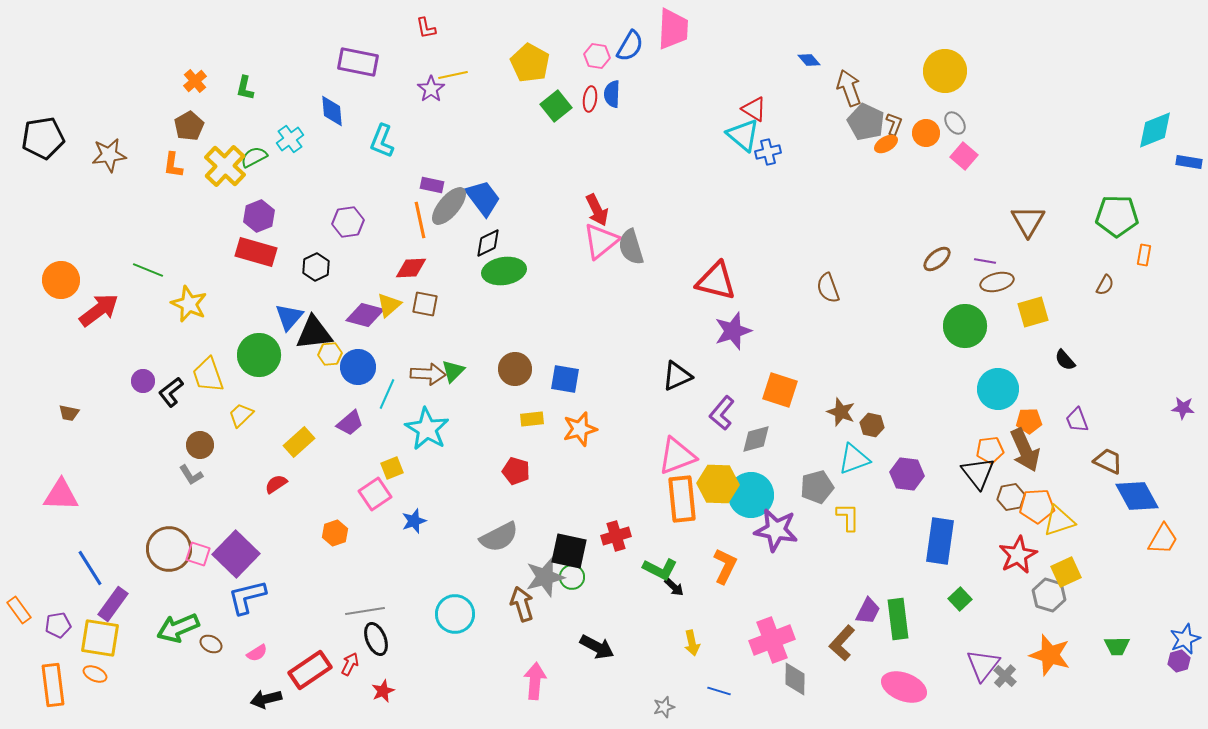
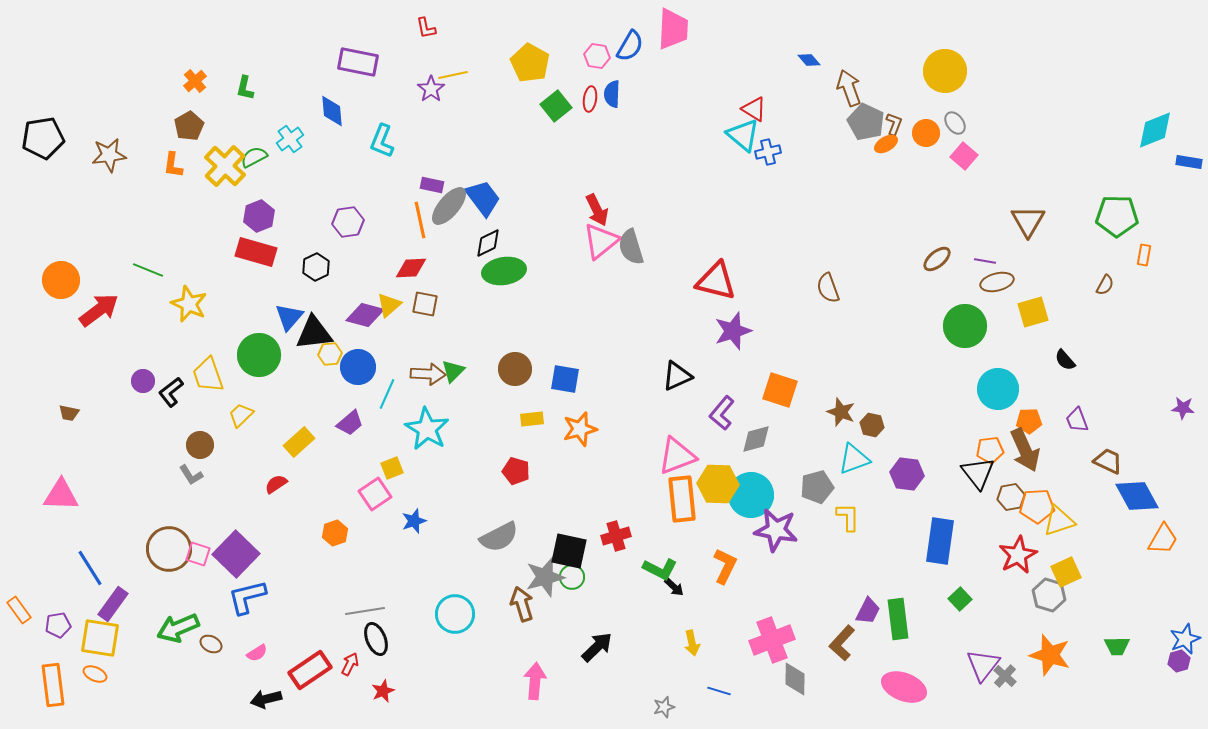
black arrow at (597, 647): rotated 72 degrees counterclockwise
